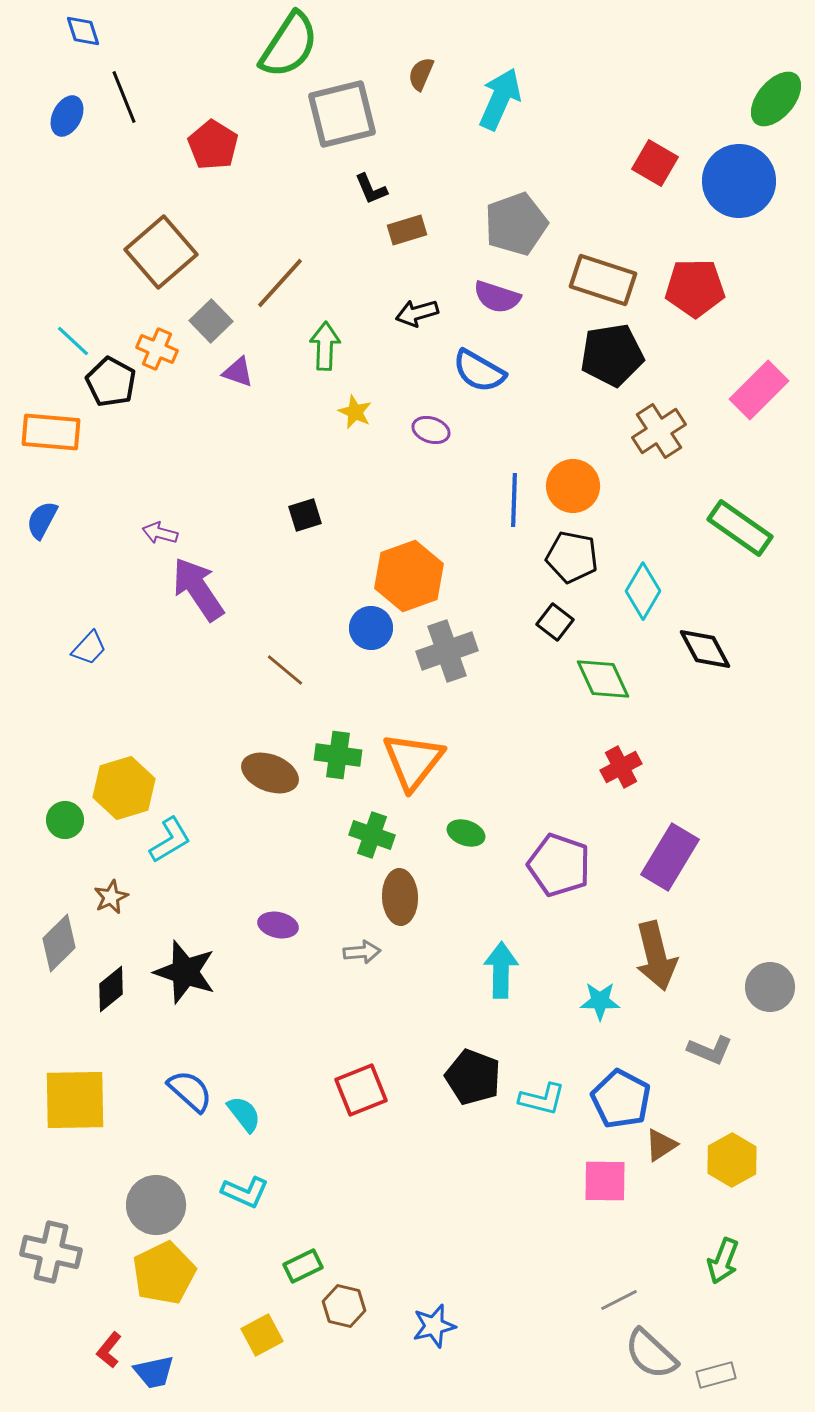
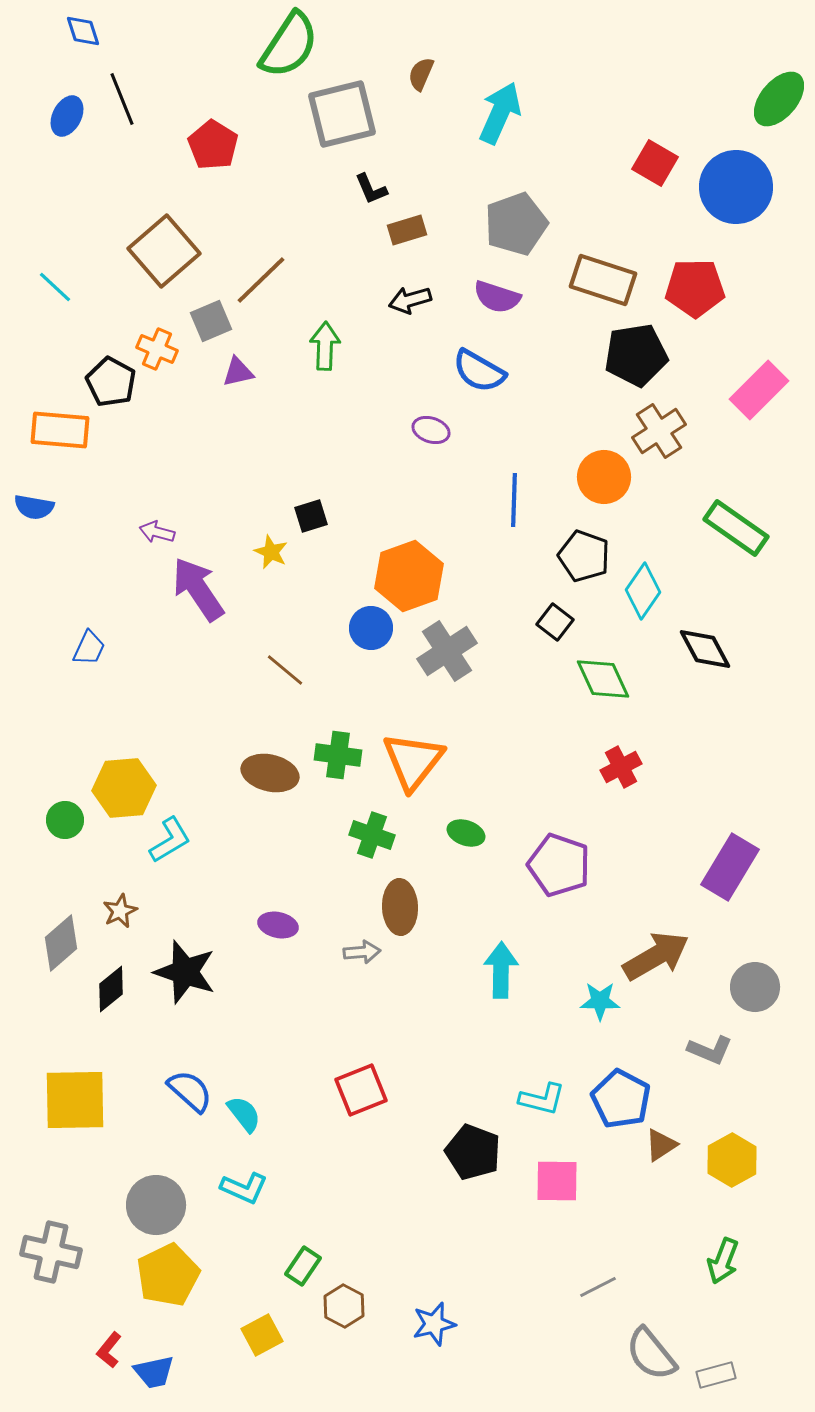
black line at (124, 97): moved 2 px left, 2 px down
cyan arrow at (500, 99): moved 14 px down
green ellipse at (776, 99): moved 3 px right
blue circle at (739, 181): moved 3 px left, 6 px down
brown square at (161, 252): moved 3 px right, 1 px up
brown line at (280, 283): moved 19 px left, 3 px up; rotated 4 degrees clockwise
black arrow at (417, 313): moved 7 px left, 13 px up
gray square at (211, 321): rotated 21 degrees clockwise
cyan line at (73, 341): moved 18 px left, 54 px up
black pentagon at (612, 355): moved 24 px right
purple triangle at (238, 372): rotated 32 degrees counterclockwise
yellow star at (355, 412): moved 84 px left, 140 px down
orange rectangle at (51, 432): moved 9 px right, 2 px up
orange circle at (573, 486): moved 31 px right, 9 px up
black square at (305, 515): moved 6 px right, 1 px down
blue semicircle at (42, 520): moved 8 px left, 13 px up; rotated 108 degrees counterclockwise
green rectangle at (740, 528): moved 4 px left
purple arrow at (160, 533): moved 3 px left, 1 px up
black pentagon at (572, 557): moved 12 px right, 1 px up; rotated 9 degrees clockwise
cyan diamond at (643, 591): rotated 4 degrees clockwise
blue trapezoid at (89, 648): rotated 18 degrees counterclockwise
gray cross at (447, 651): rotated 14 degrees counterclockwise
brown ellipse at (270, 773): rotated 8 degrees counterclockwise
yellow hexagon at (124, 788): rotated 12 degrees clockwise
purple rectangle at (670, 857): moved 60 px right, 10 px down
brown star at (111, 897): moved 9 px right, 14 px down
brown ellipse at (400, 897): moved 10 px down
gray diamond at (59, 943): moved 2 px right; rotated 4 degrees clockwise
brown arrow at (656, 956): rotated 106 degrees counterclockwise
gray circle at (770, 987): moved 15 px left
black pentagon at (473, 1077): moved 75 px down
pink square at (605, 1181): moved 48 px left
cyan L-shape at (245, 1192): moved 1 px left, 4 px up
green rectangle at (303, 1266): rotated 30 degrees counterclockwise
yellow pentagon at (164, 1273): moved 4 px right, 2 px down
gray line at (619, 1300): moved 21 px left, 13 px up
brown hexagon at (344, 1306): rotated 15 degrees clockwise
blue star at (434, 1326): moved 2 px up
gray semicircle at (651, 1354): rotated 8 degrees clockwise
